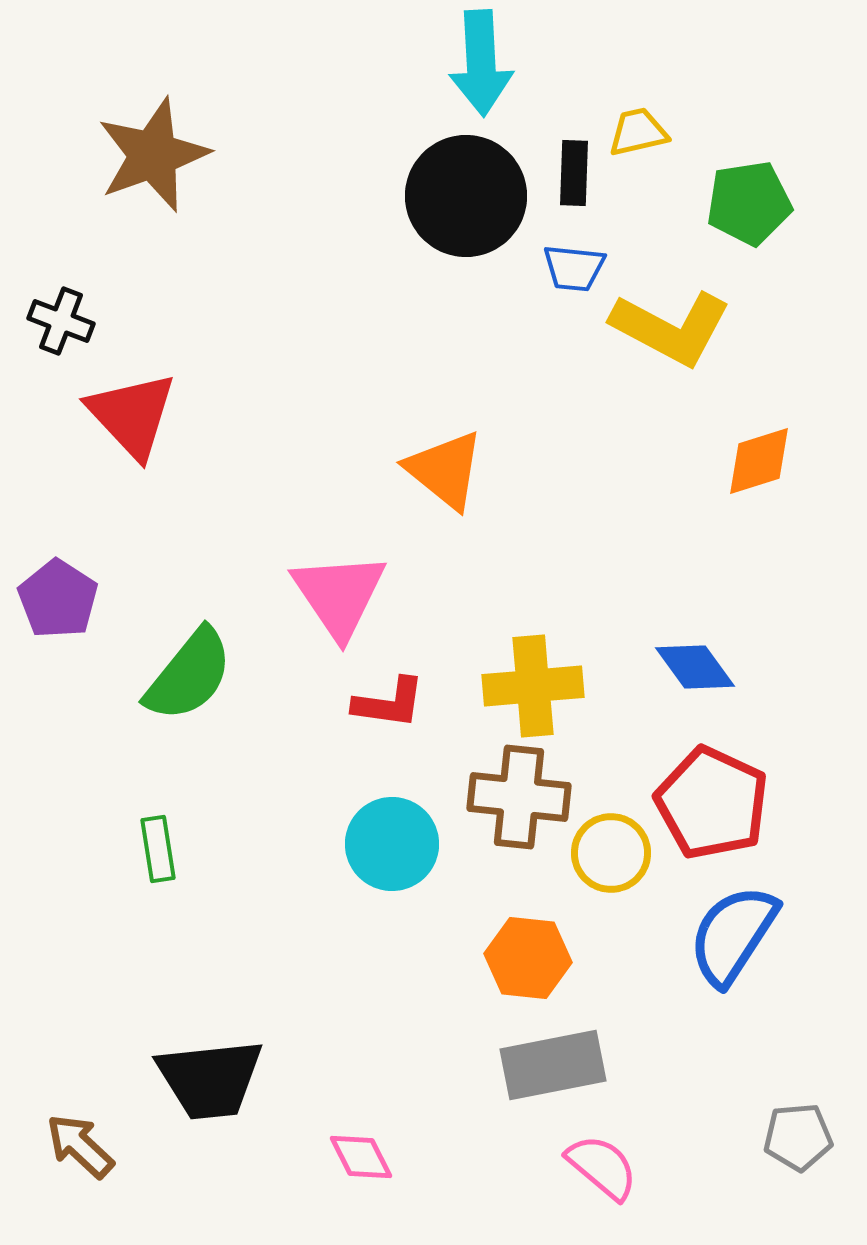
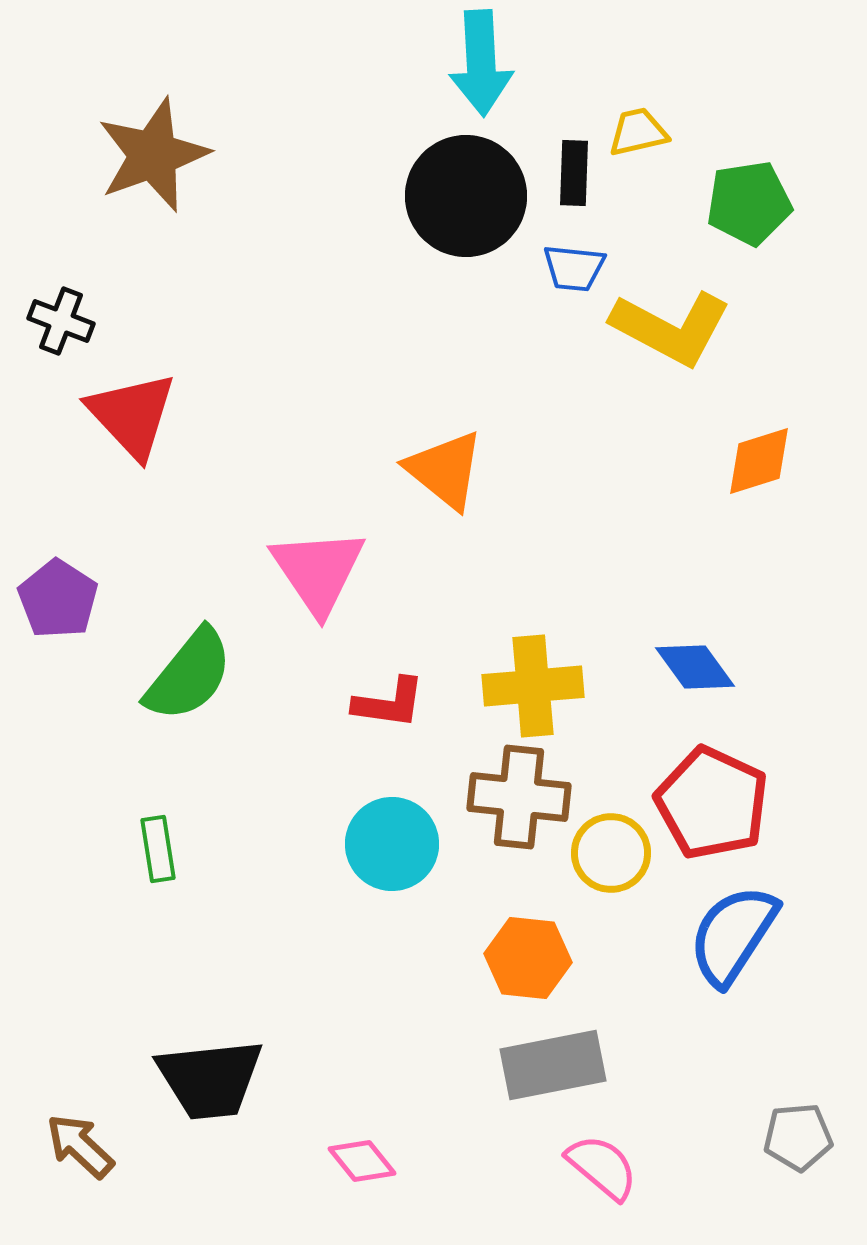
pink triangle: moved 21 px left, 24 px up
pink diamond: moved 1 px right, 4 px down; rotated 12 degrees counterclockwise
